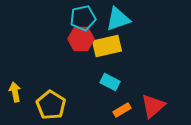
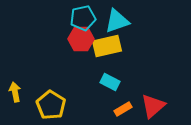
cyan triangle: moved 1 px left, 2 px down
orange rectangle: moved 1 px right, 1 px up
